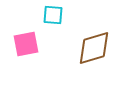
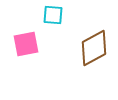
brown diamond: rotated 12 degrees counterclockwise
